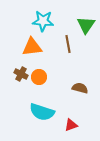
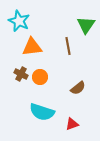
cyan star: moved 24 px left; rotated 20 degrees clockwise
brown line: moved 2 px down
orange circle: moved 1 px right
brown semicircle: moved 2 px left; rotated 126 degrees clockwise
red triangle: moved 1 px right, 1 px up
